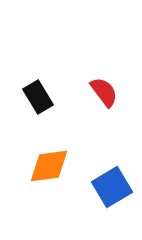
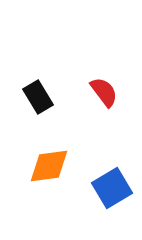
blue square: moved 1 px down
